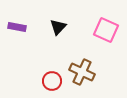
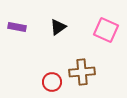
black triangle: rotated 12 degrees clockwise
brown cross: rotated 30 degrees counterclockwise
red circle: moved 1 px down
